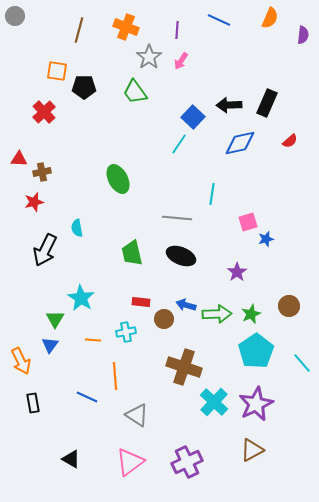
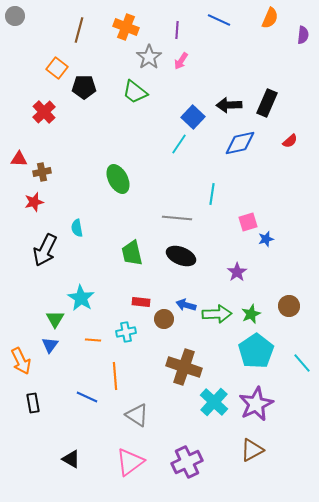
orange square at (57, 71): moved 3 px up; rotated 30 degrees clockwise
green trapezoid at (135, 92): rotated 16 degrees counterclockwise
